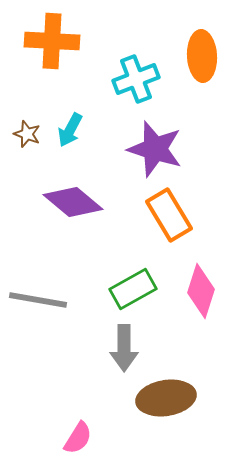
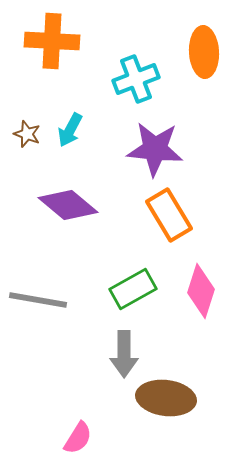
orange ellipse: moved 2 px right, 4 px up
purple star: rotated 12 degrees counterclockwise
purple diamond: moved 5 px left, 3 px down
gray arrow: moved 6 px down
brown ellipse: rotated 16 degrees clockwise
